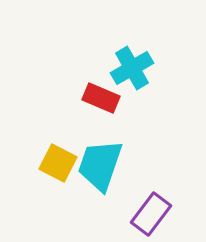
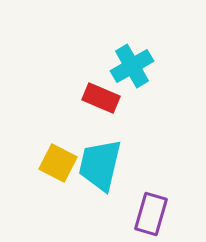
cyan cross: moved 2 px up
cyan trapezoid: rotated 6 degrees counterclockwise
purple rectangle: rotated 21 degrees counterclockwise
